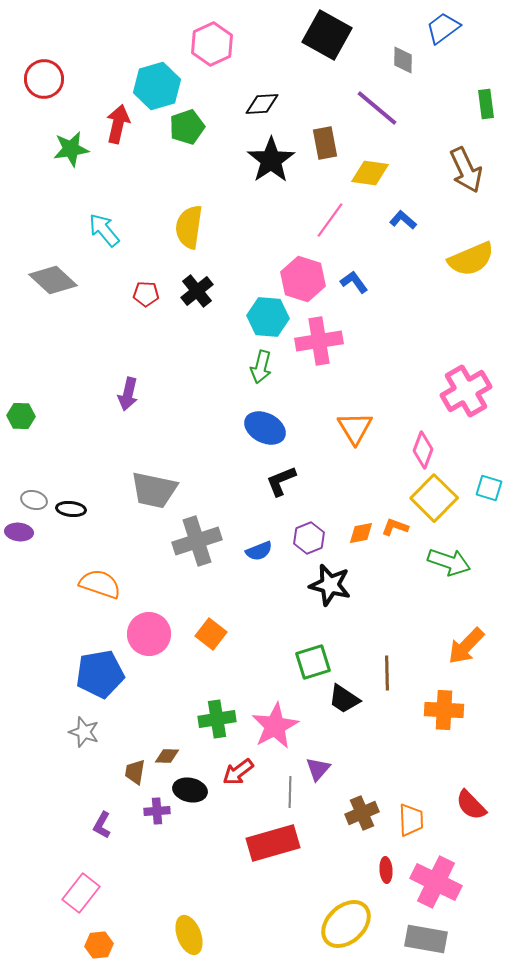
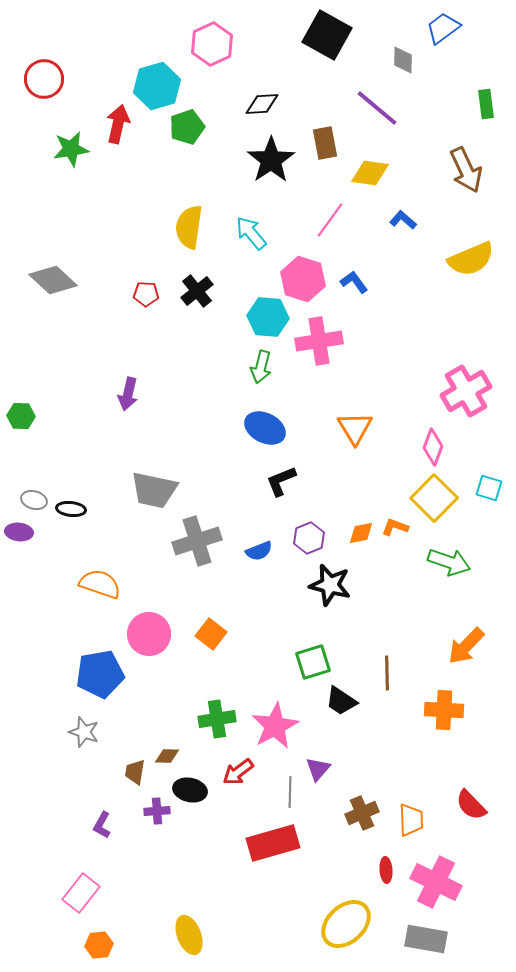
cyan arrow at (104, 230): moved 147 px right, 3 px down
pink diamond at (423, 450): moved 10 px right, 3 px up
black trapezoid at (344, 699): moved 3 px left, 2 px down
